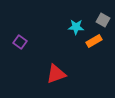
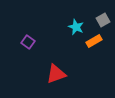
gray square: rotated 32 degrees clockwise
cyan star: rotated 21 degrees clockwise
purple square: moved 8 px right
